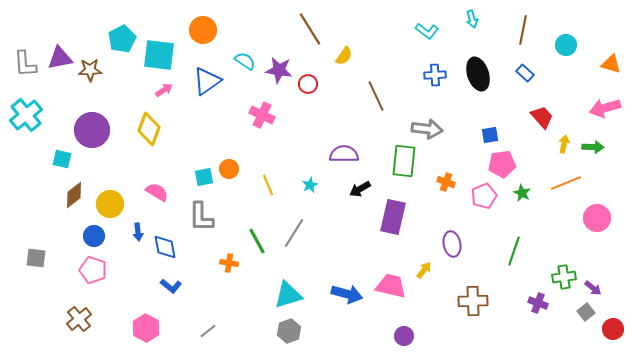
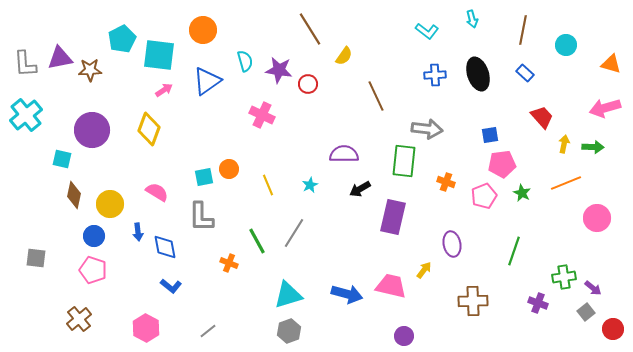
cyan semicircle at (245, 61): rotated 40 degrees clockwise
brown diamond at (74, 195): rotated 40 degrees counterclockwise
orange cross at (229, 263): rotated 12 degrees clockwise
